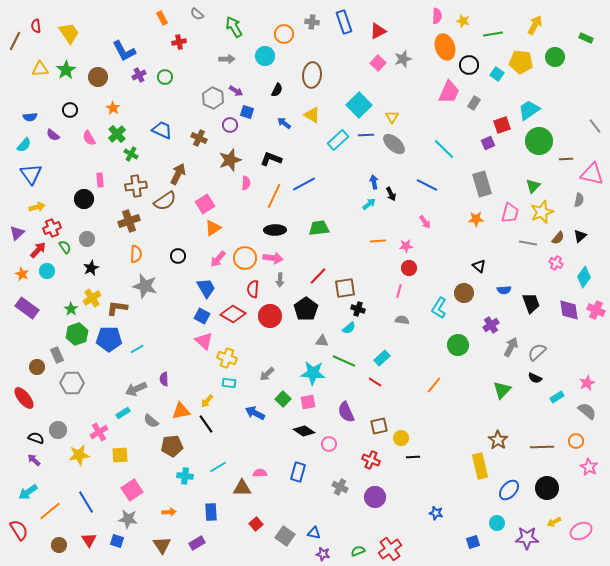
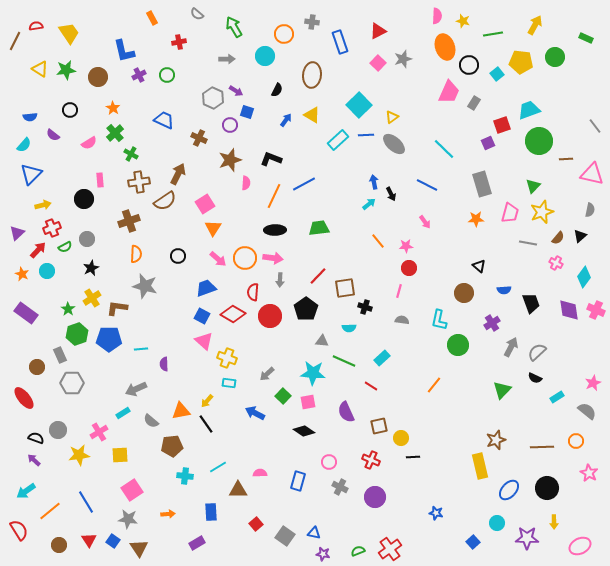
orange rectangle at (162, 18): moved 10 px left
blue rectangle at (344, 22): moved 4 px left, 20 px down
red semicircle at (36, 26): rotated 88 degrees clockwise
blue L-shape at (124, 51): rotated 15 degrees clockwise
yellow triangle at (40, 69): rotated 36 degrees clockwise
green star at (66, 70): rotated 24 degrees clockwise
cyan square at (497, 74): rotated 16 degrees clockwise
green circle at (165, 77): moved 2 px right, 2 px up
cyan trapezoid at (529, 110): rotated 15 degrees clockwise
yellow triangle at (392, 117): rotated 24 degrees clockwise
blue arrow at (284, 123): moved 2 px right, 3 px up; rotated 88 degrees clockwise
blue trapezoid at (162, 130): moved 2 px right, 10 px up
green cross at (117, 134): moved 2 px left, 1 px up
pink semicircle at (89, 138): moved 5 px down; rotated 91 degrees counterclockwise
blue triangle at (31, 174): rotated 20 degrees clockwise
brown cross at (136, 186): moved 3 px right, 4 px up
gray semicircle at (579, 200): moved 11 px right, 10 px down
yellow arrow at (37, 207): moved 6 px right, 2 px up
orange triangle at (213, 228): rotated 24 degrees counterclockwise
orange line at (378, 241): rotated 56 degrees clockwise
green semicircle at (65, 247): rotated 96 degrees clockwise
pink arrow at (218, 259): rotated 90 degrees counterclockwise
blue trapezoid at (206, 288): rotated 80 degrees counterclockwise
red semicircle at (253, 289): moved 3 px down
purple rectangle at (27, 308): moved 1 px left, 5 px down
cyan L-shape at (439, 308): moved 12 px down; rotated 20 degrees counterclockwise
green star at (71, 309): moved 3 px left
black cross at (358, 309): moved 7 px right, 2 px up
purple cross at (491, 325): moved 1 px right, 2 px up
cyan semicircle at (349, 328): rotated 40 degrees clockwise
cyan line at (137, 349): moved 4 px right; rotated 24 degrees clockwise
gray rectangle at (57, 355): moved 3 px right
purple semicircle at (164, 379): moved 15 px up
red line at (375, 382): moved 4 px left, 4 px down
pink star at (587, 383): moved 6 px right
green square at (283, 399): moved 3 px up
brown star at (498, 440): moved 2 px left; rotated 18 degrees clockwise
pink circle at (329, 444): moved 18 px down
pink star at (589, 467): moved 6 px down
blue rectangle at (298, 472): moved 9 px down
brown triangle at (242, 488): moved 4 px left, 2 px down
cyan arrow at (28, 492): moved 2 px left, 1 px up
orange arrow at (169, 512): moved 1 px left, 2 px down
yellow arrow at (554, 522): rotated 64 degrees counterclockwise
pink ellipse at (581, 531): moved 1 px left, 15 px down
blue square at (117, 541): moved 4 px left; rotated 16 degrees clockwise
blue square at (473, 542): rotated 24 degrees counterclockwise
brown triangle at (162, 545): moved 23 px left, 3 px down
